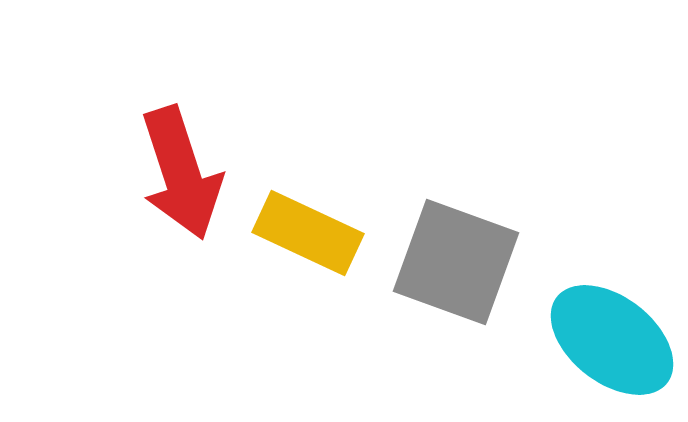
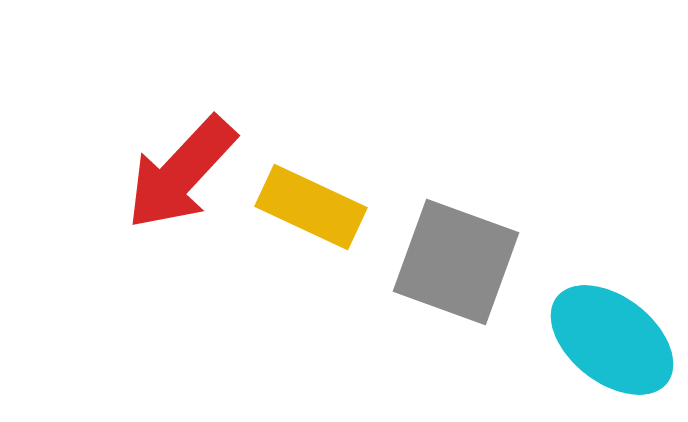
red arrow: rotated 61 degrees clockwise
yellow rectangle: moved 3 px right, 26 px up
